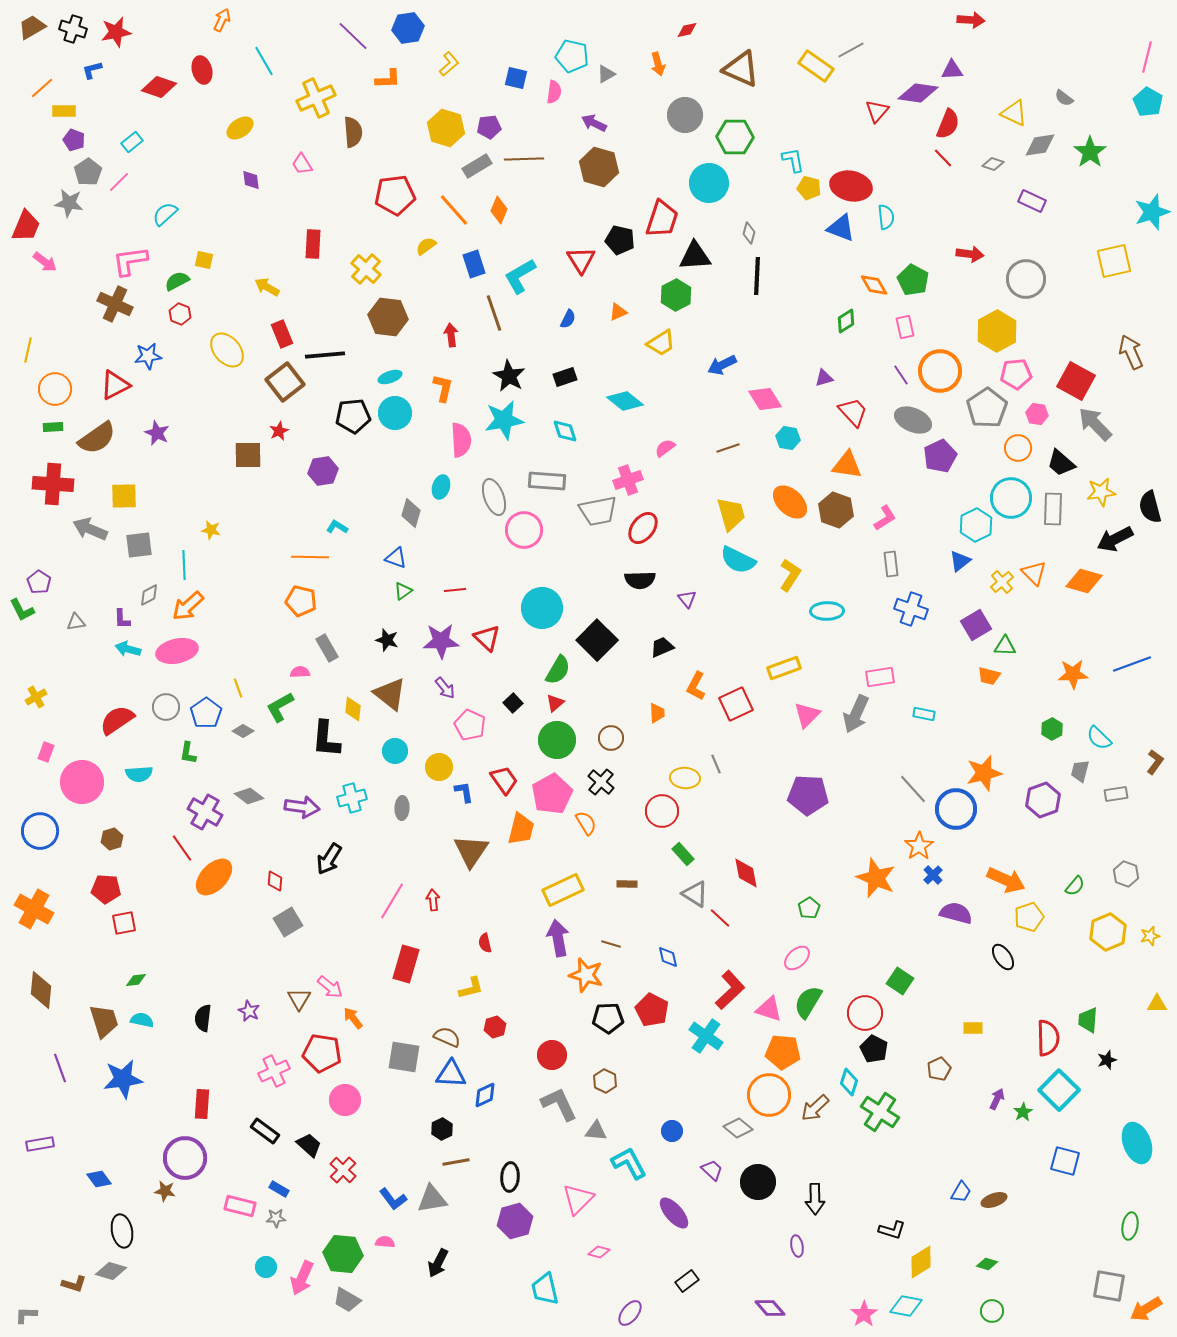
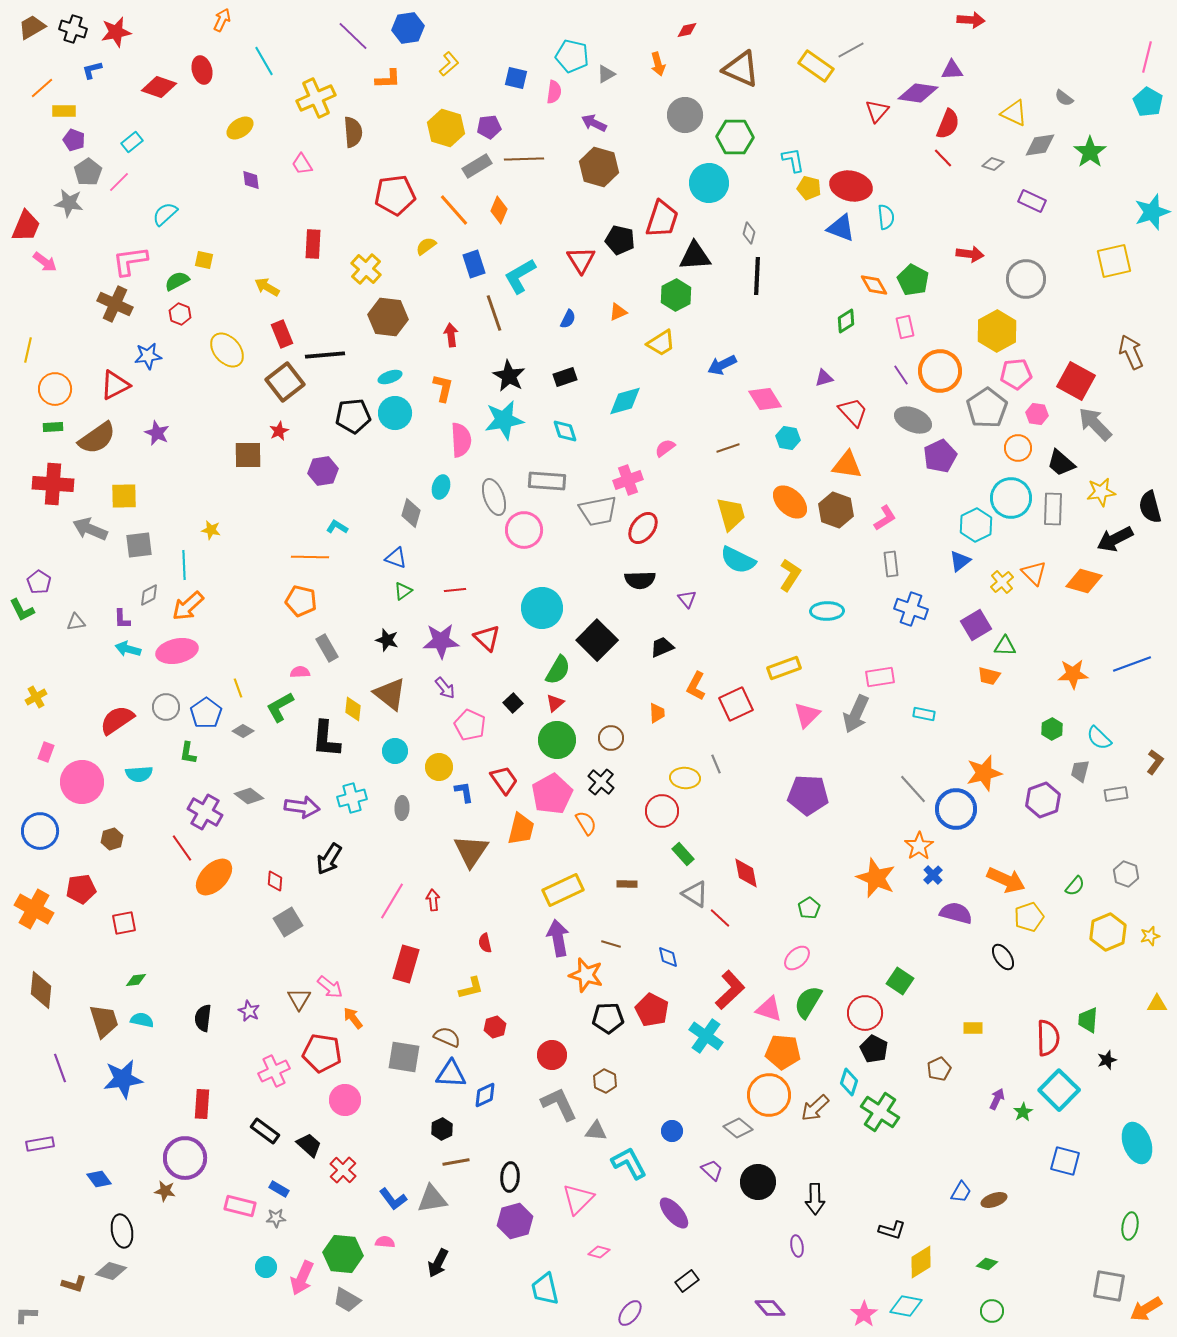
cyan diamond at (625, 401): rotated 54 degrees counterclockwise
red pentagon at (106, 889): moved 25 px left; rotated 12 degrees counterclockwise
